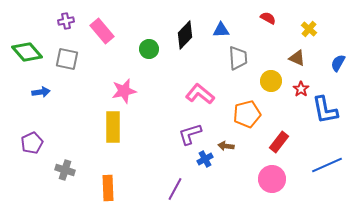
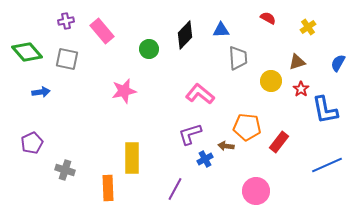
yellow cross: moved 1 px left, 2 px up; rotated 14 degrees clockwise
brown triangle: moved 4 px down; rotated 42 degrees counterclockwise
orange pentagon: moved 13 px down; rotated 20 degrees clockwise
yellow rectangle: moved 19 px right, 31 px down
pink circle: moved 16 px left, 12 px down
